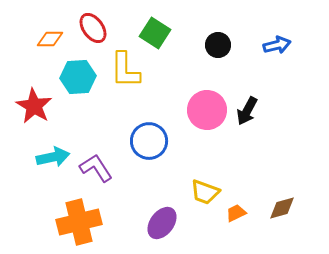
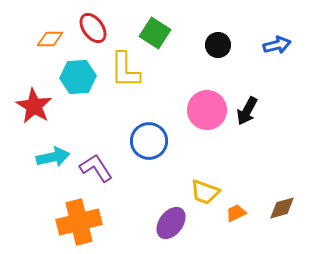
purple ellipse: moved 9 px right
